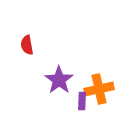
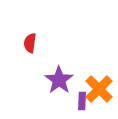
red semicircle: moved 3 px right, 2 px up; rotated 18 degrees clockwise
orange cross: rotated 32 degrees counterclockwise
